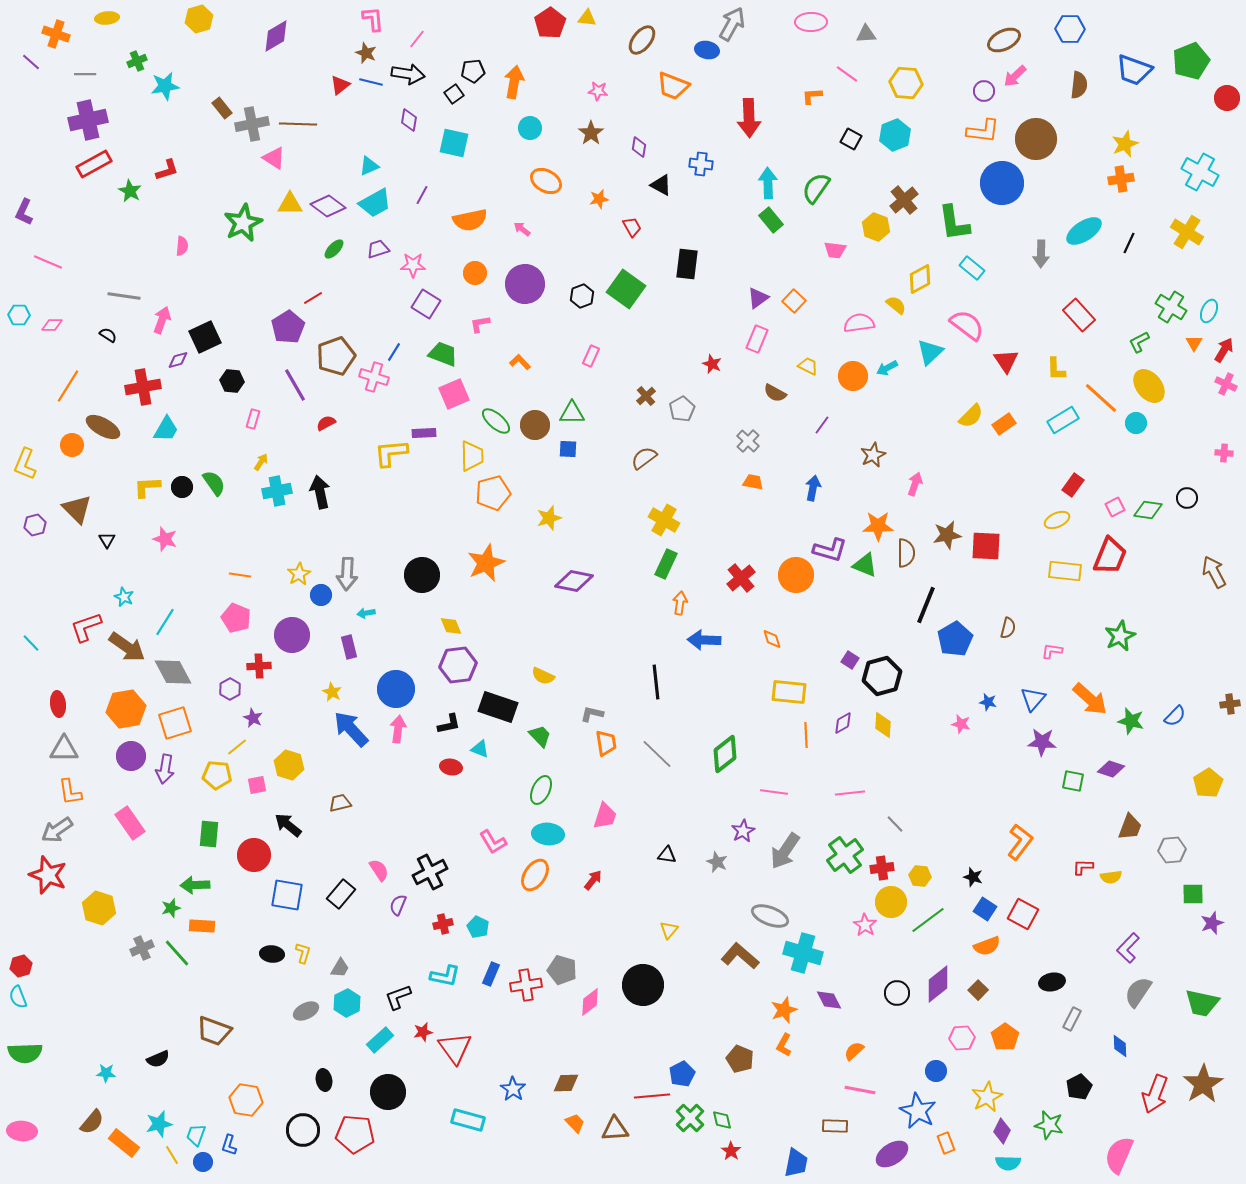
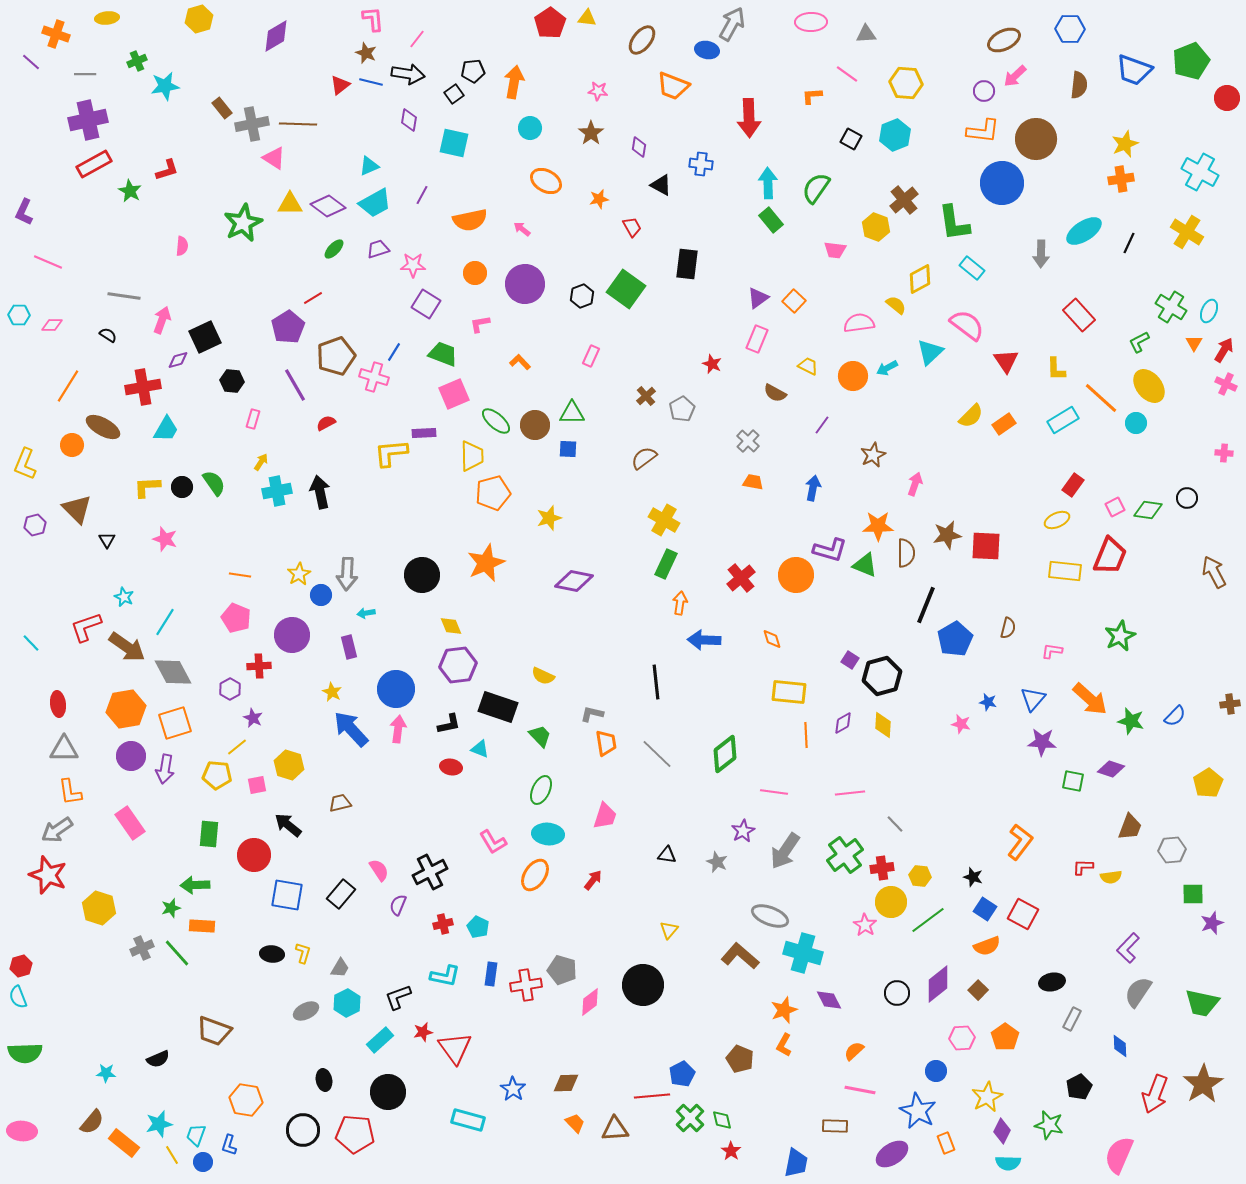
blue rectangle at (491, 974): rotated 15 degrees counterclockwise
